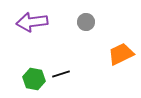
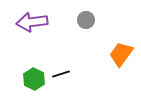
gray circle: moved 2 px up
orange trapezoid: rotated 28 degrees counterclockwise
green hexagon: rotated 15 degrees clockwise
